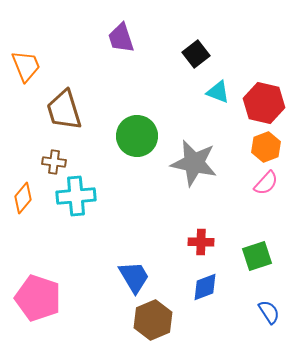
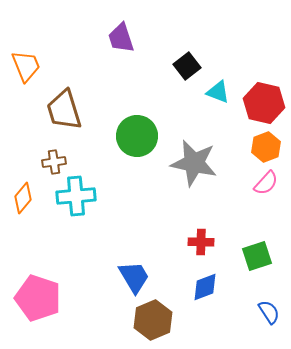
black square: moved 9 px left, 12 px down
brown cross: rotated 15 degrees counterclockwise
